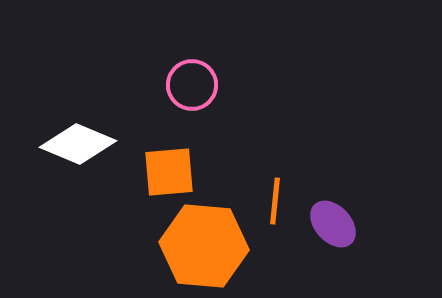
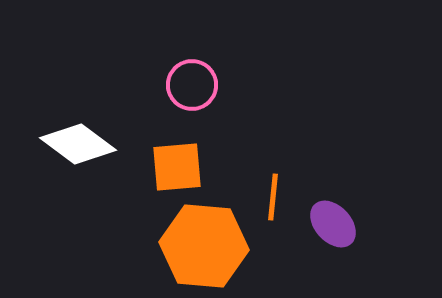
white diamond: rotated 14 degrees clockwise
orange square: moved 8 px right, 5 px up
orange line: moved 2 px left, 4 px up
